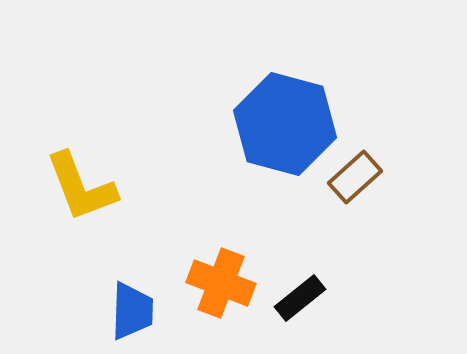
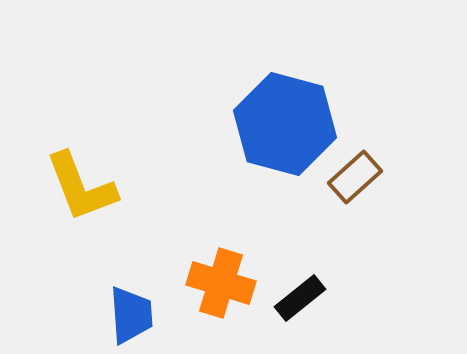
orange cross: rotated 4 degrees counterclockwise
blue trapezoid: moved 1 px left, 4 px down; rotated 6 degrees counterclockwise
